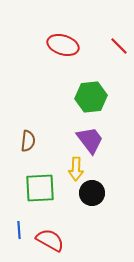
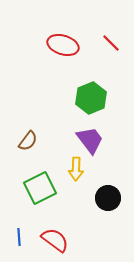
red line: moved 8 px left, 3 px up
green hexagon: moved 1 px down; rotated 16 degrees counterclockwise
brown semicircle: rotated 30 degrees clockwise
green square: rotated 24 degrees counterclockwise
black circle: moved 16 px right, 5 px down
blue line: moved 7 px down
red semicircle: moved 5 px right; rotated 8 degrees clockwise
